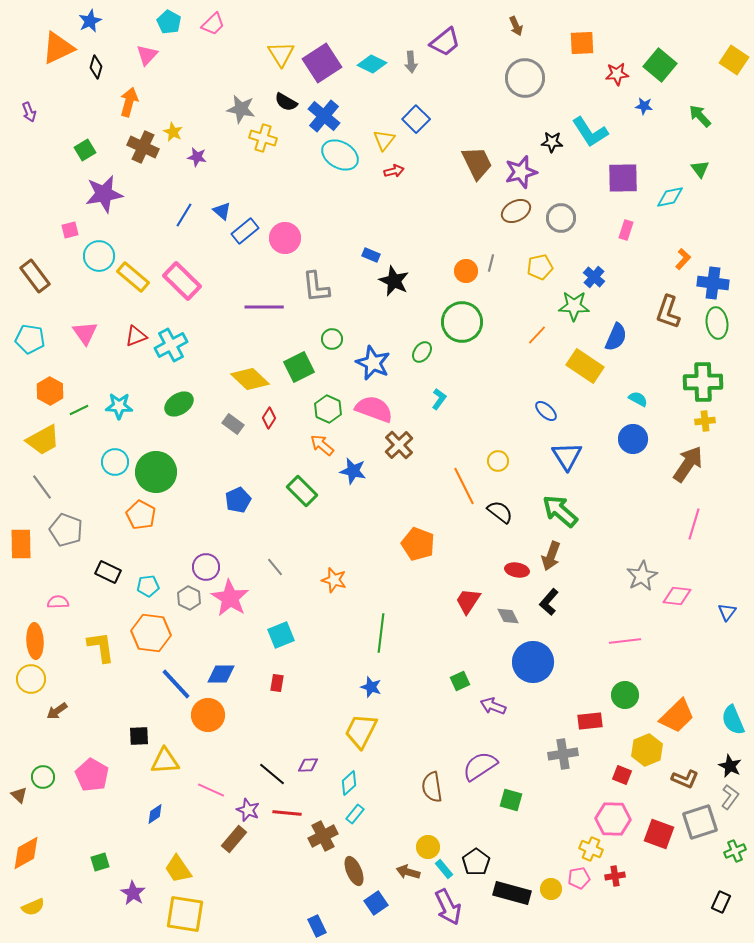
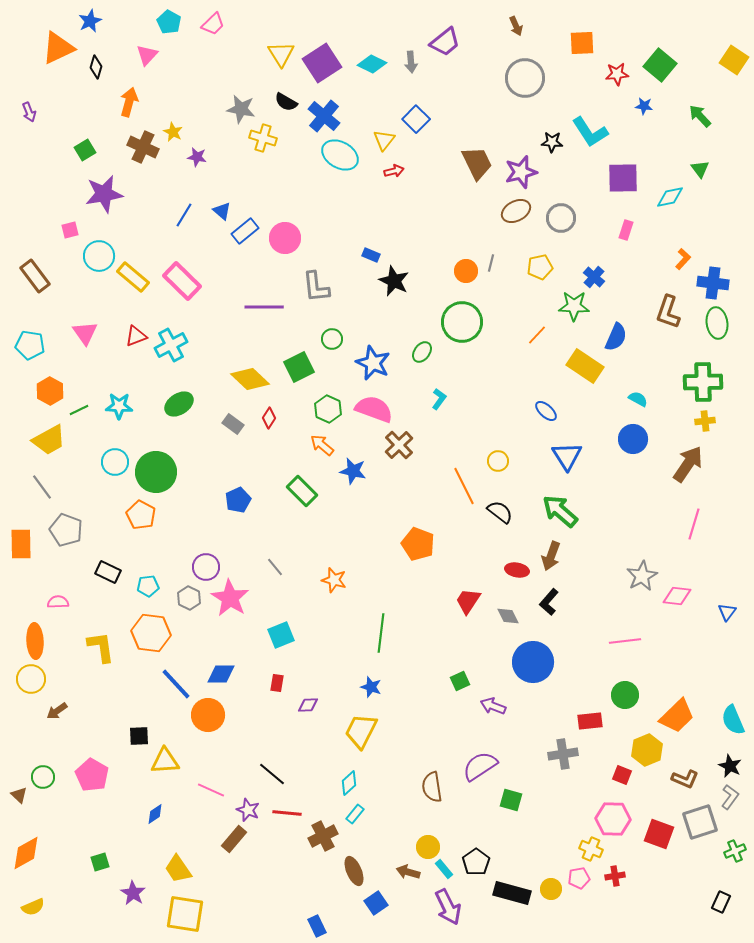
cyan pentagon at (30, 339): moved 6 px down
yellow trapezoid at (43, 440): moved 6 px right
purple diamond at (308, 765): moved 60 px up
